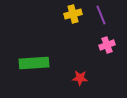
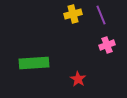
red star: moved 2 px left, 1 px down; rotated 28 degrees clockwise
